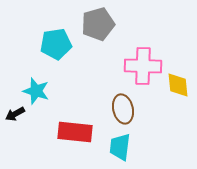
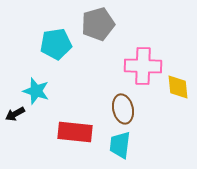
yellow diamond: moved 2 px down
cyan trapezoid: moved 2 px up
